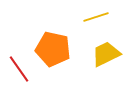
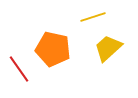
yellow line: moved 3 px left
yellow trapezoid: moved 2 px right, 6 px up; rotated 16 degrees counterclockwise
